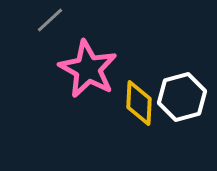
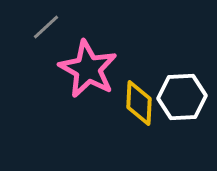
gray line: moved 4 px left, 7 px down
white hexagon: rotated 12 degrees clockwise
